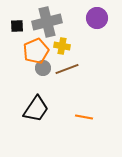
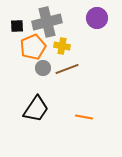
orange pentagon: moved 3 px left, 4 px up
